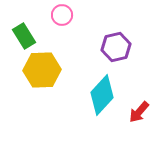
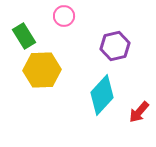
pink circle: moved 2 px right, 1 px down
purple hexagon: moved 1 px left, 1 px up
